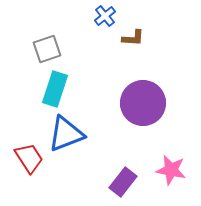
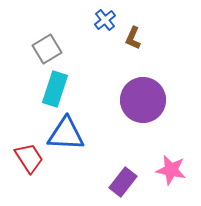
blue cross: moved 4 px down
brown L-shape: rotated 110 degrees clockwise
gray square: rotated 12 degrees counterclockwise
purple circle: moved 3 px up
blue triangle: rotated 24 degrees clockwise
